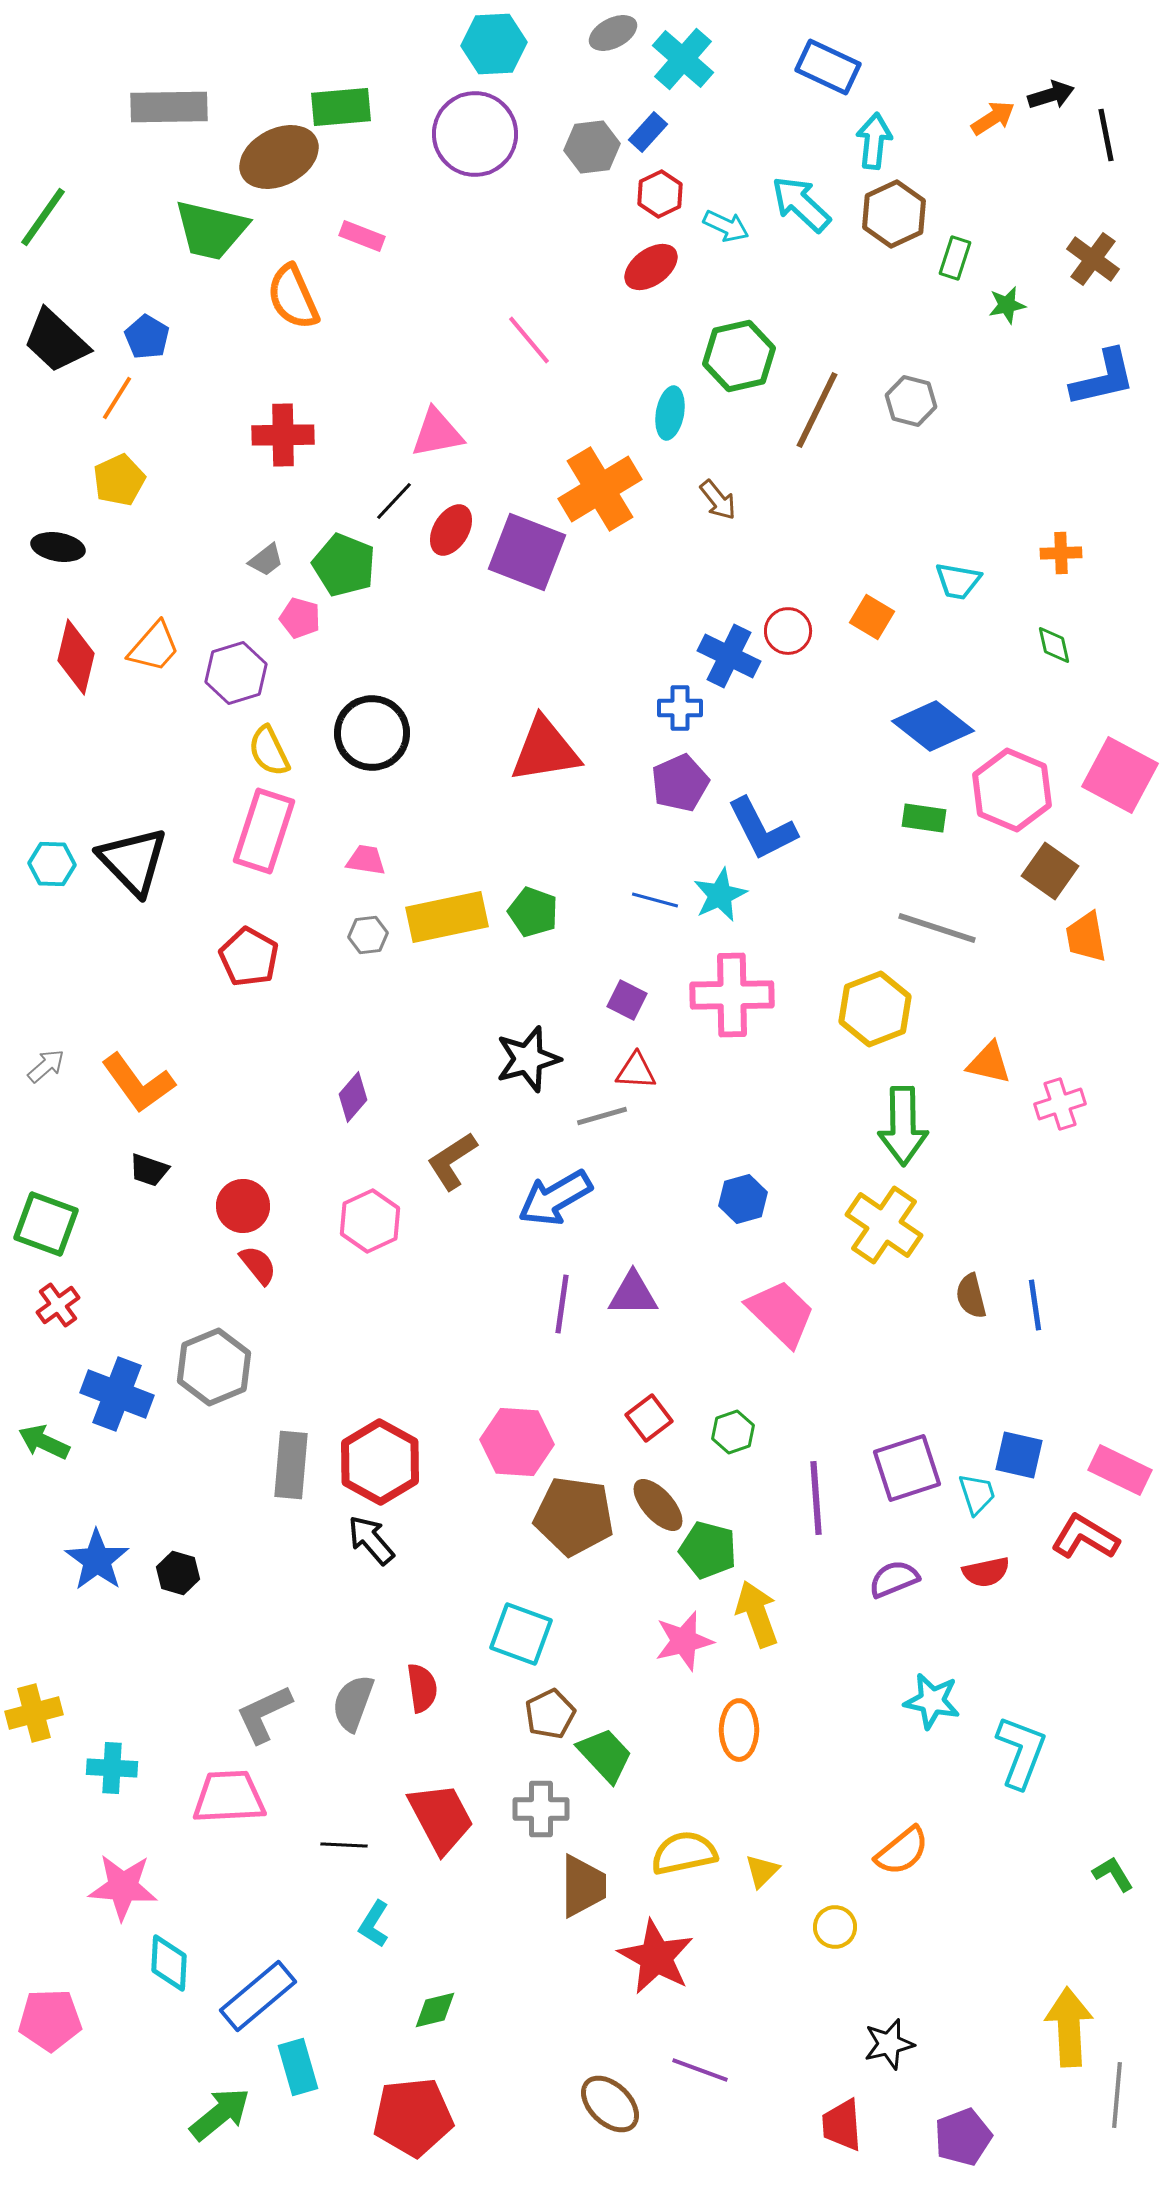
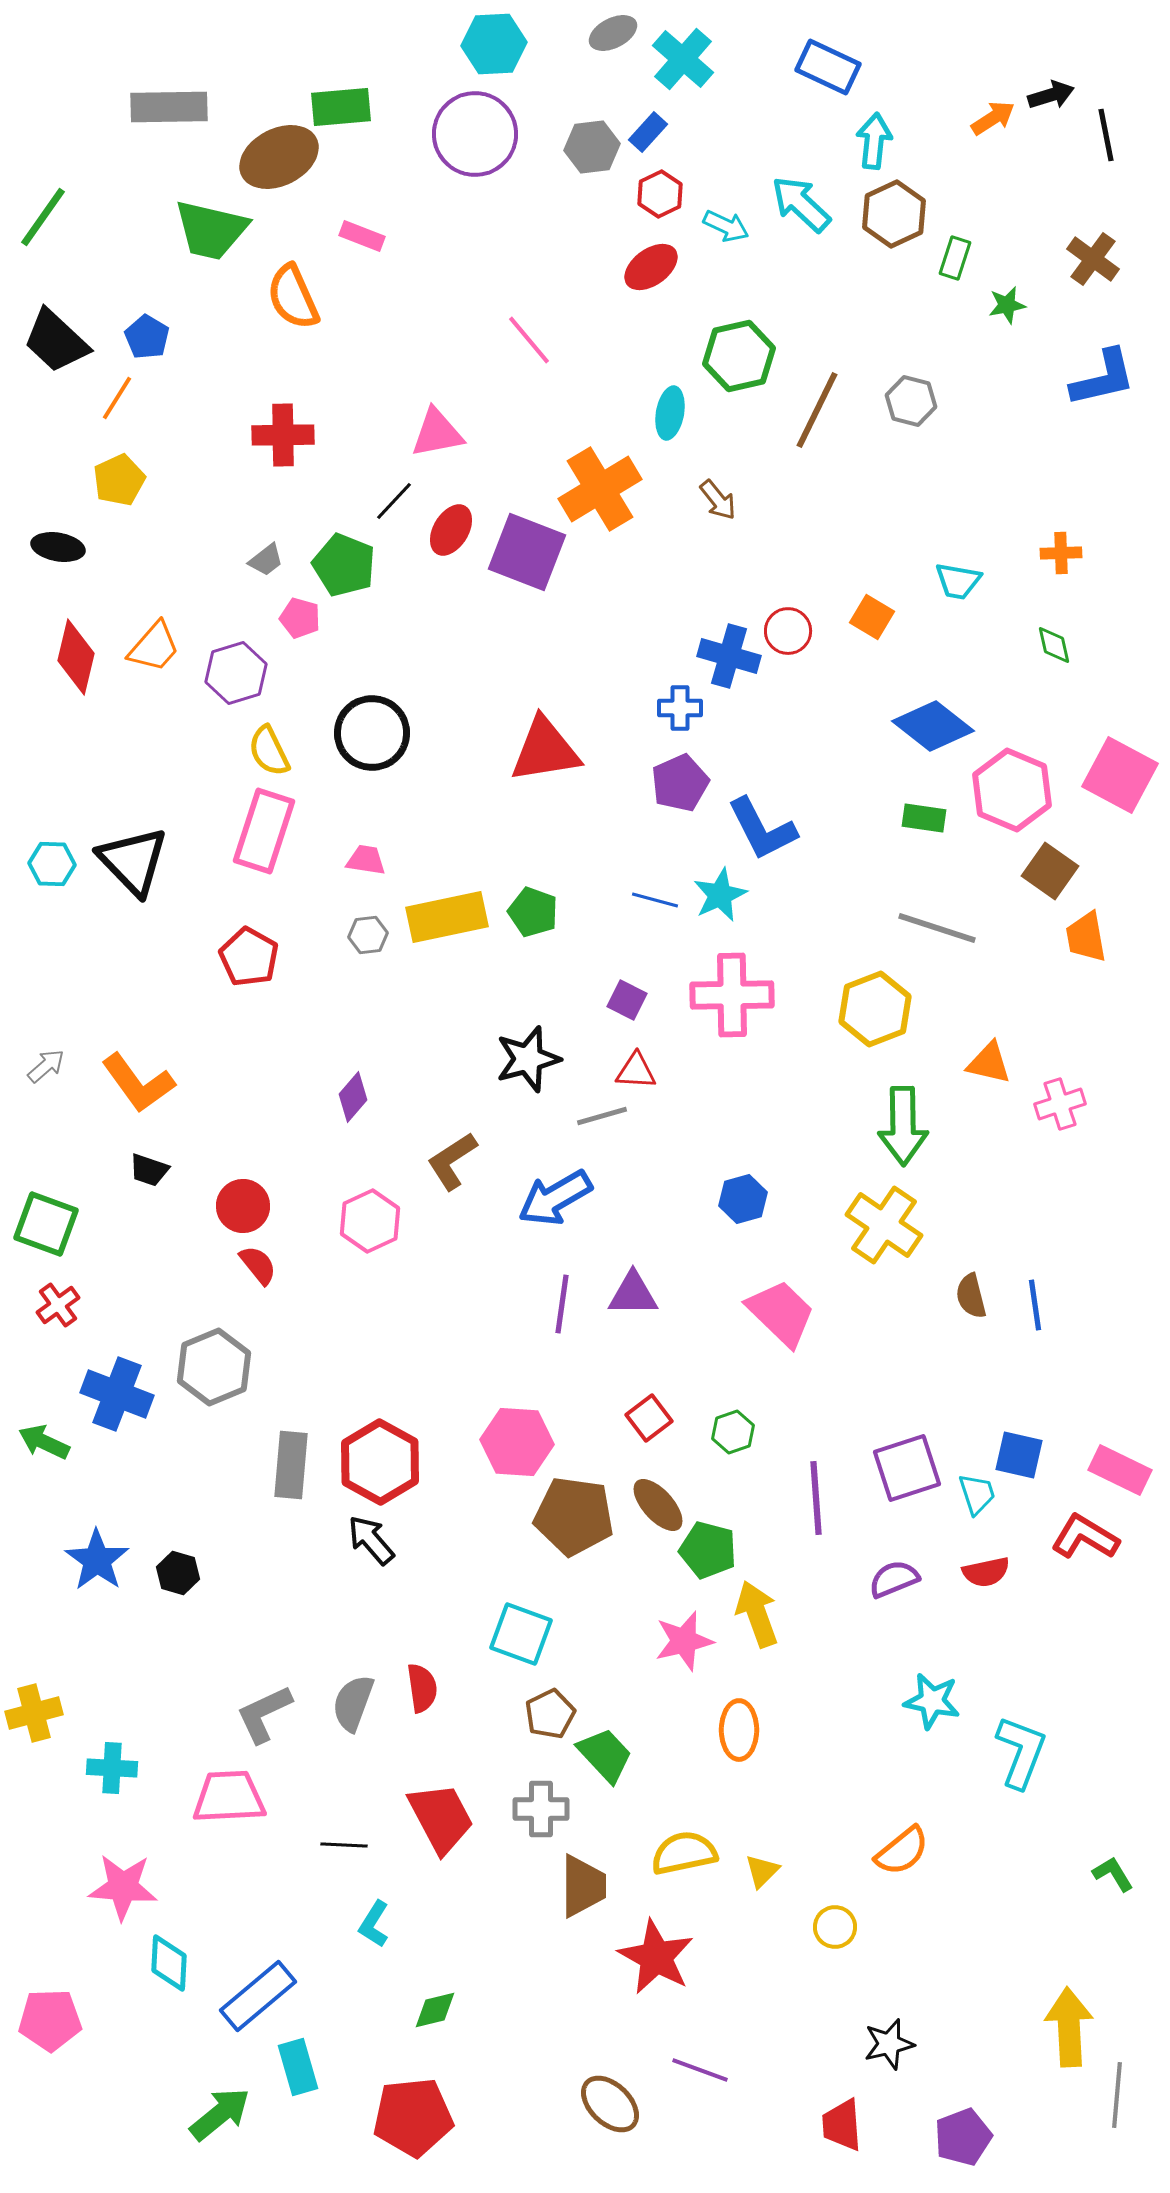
blue cross at (729, 656): rotated 10 degrees counterclockwise
